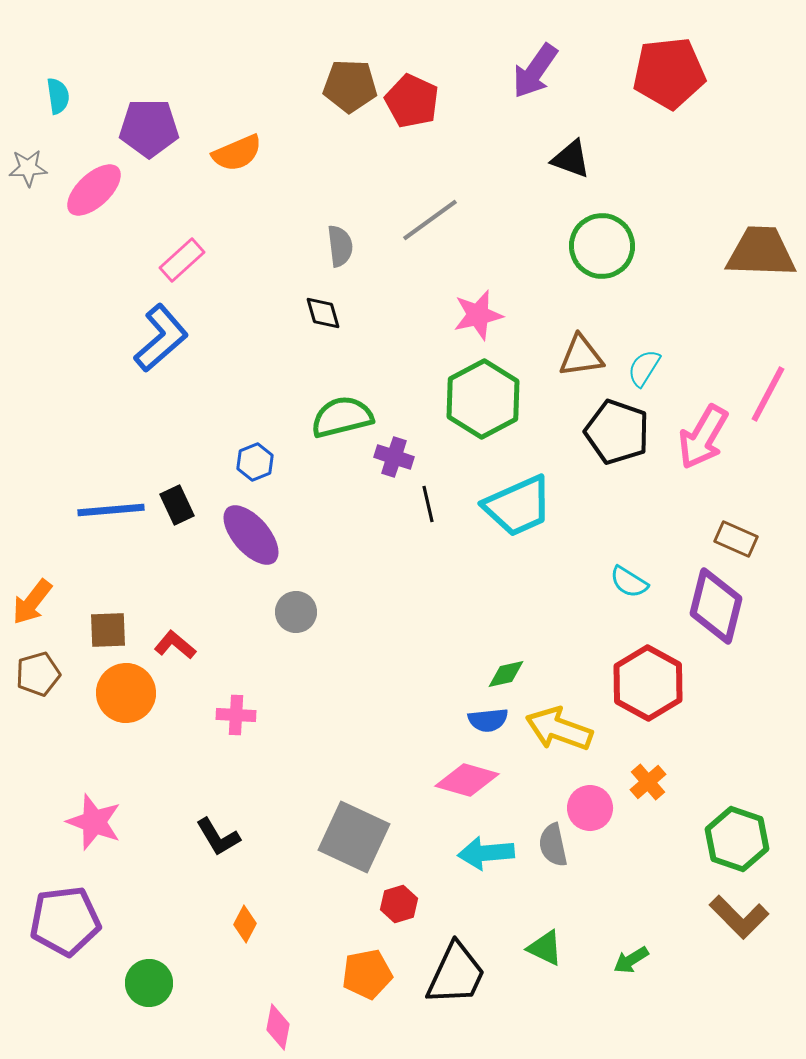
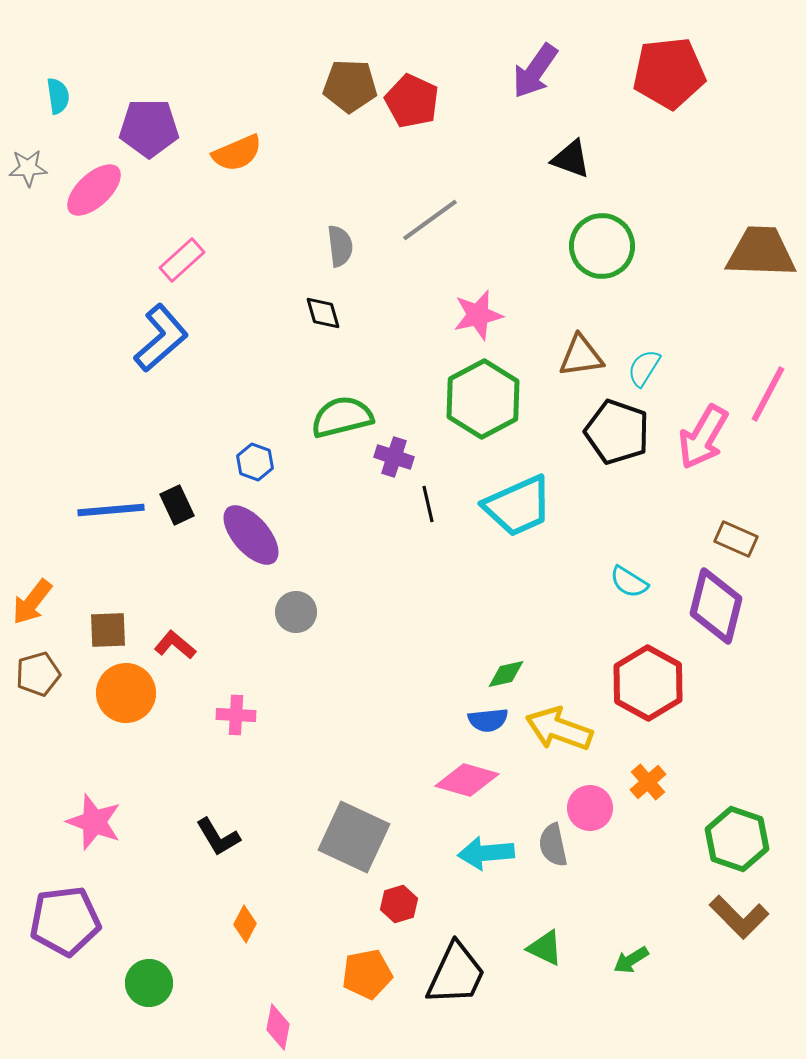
blue hexagon at (255, 462): rotated 18 degrees counterclockwise
